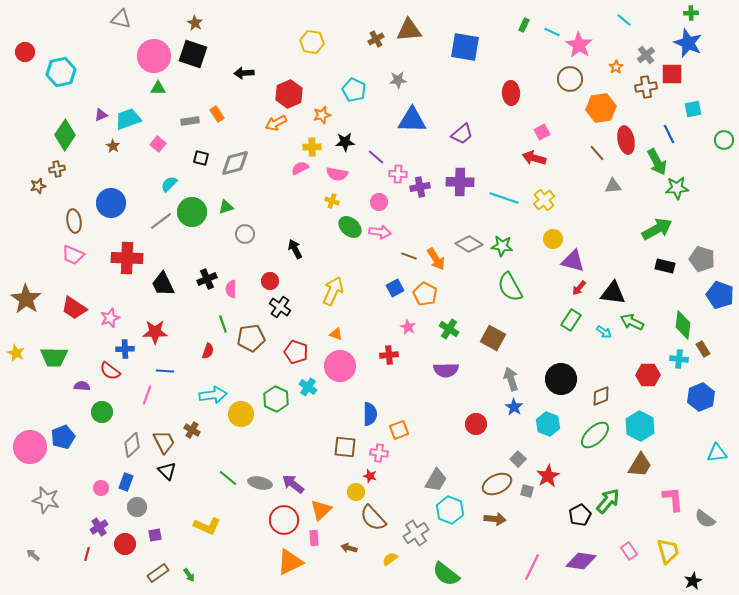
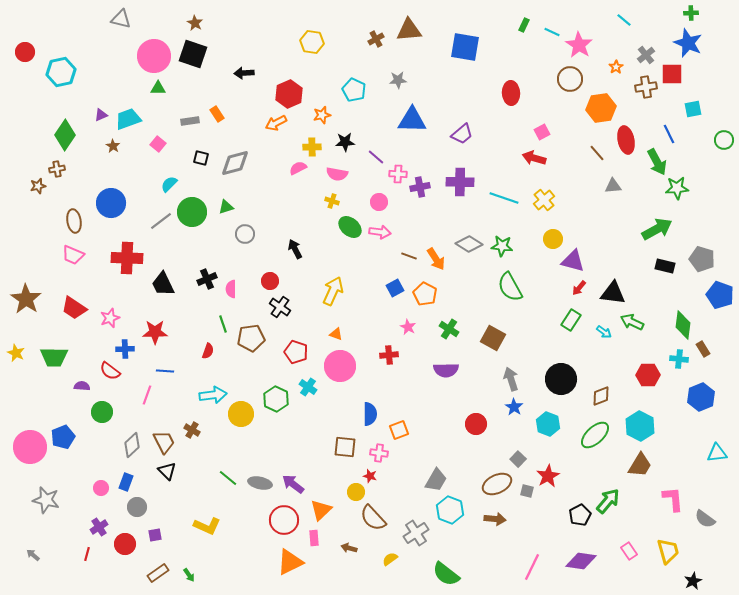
pink semicircle at (300, 168): moved 2 px left
